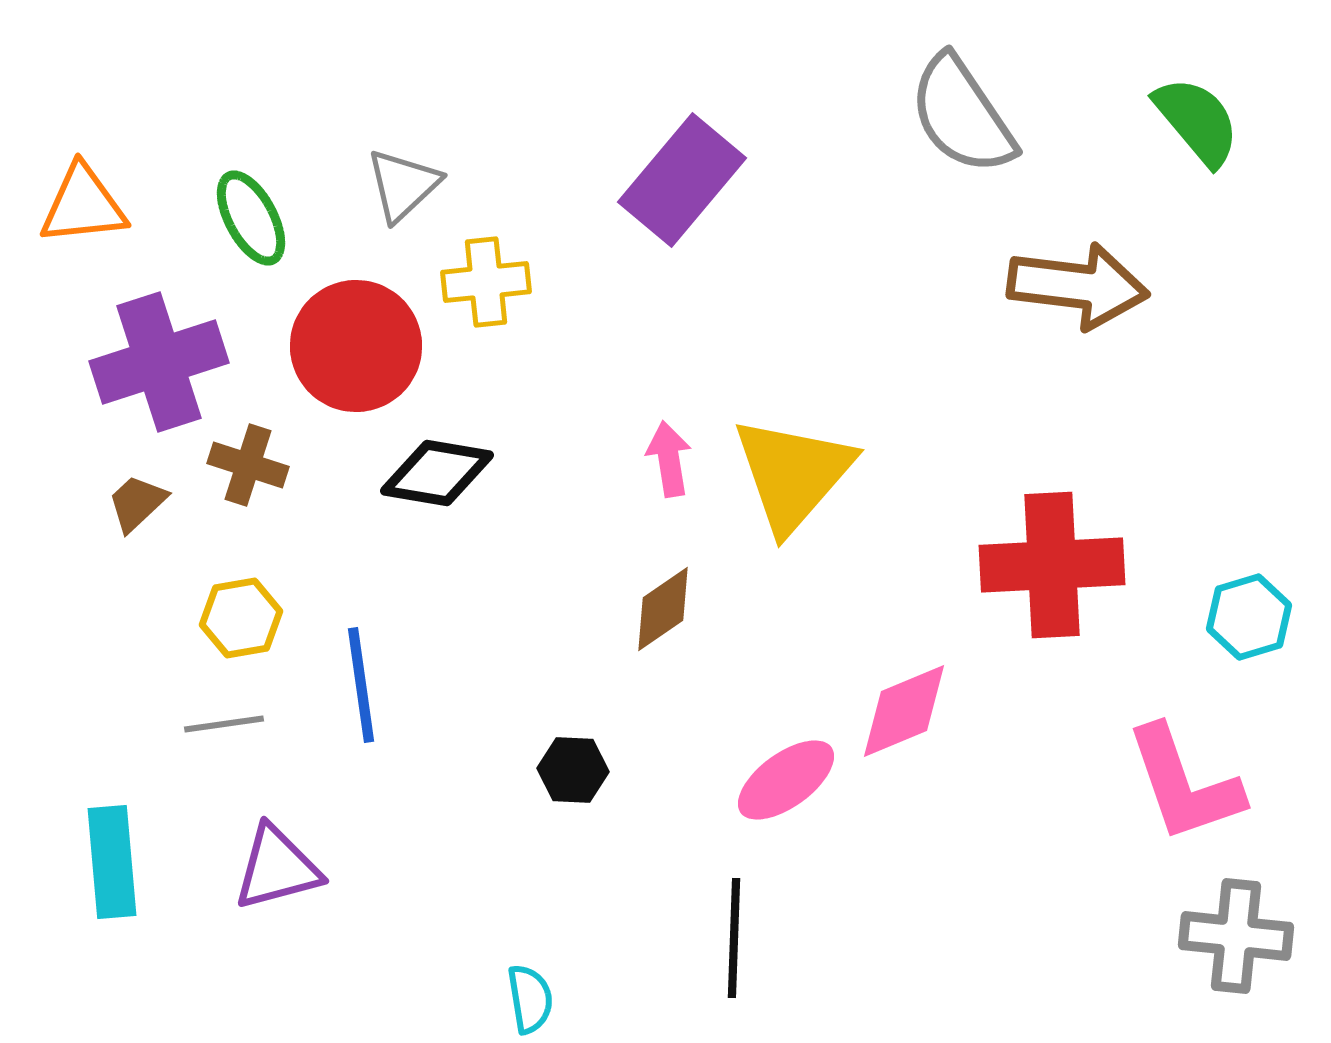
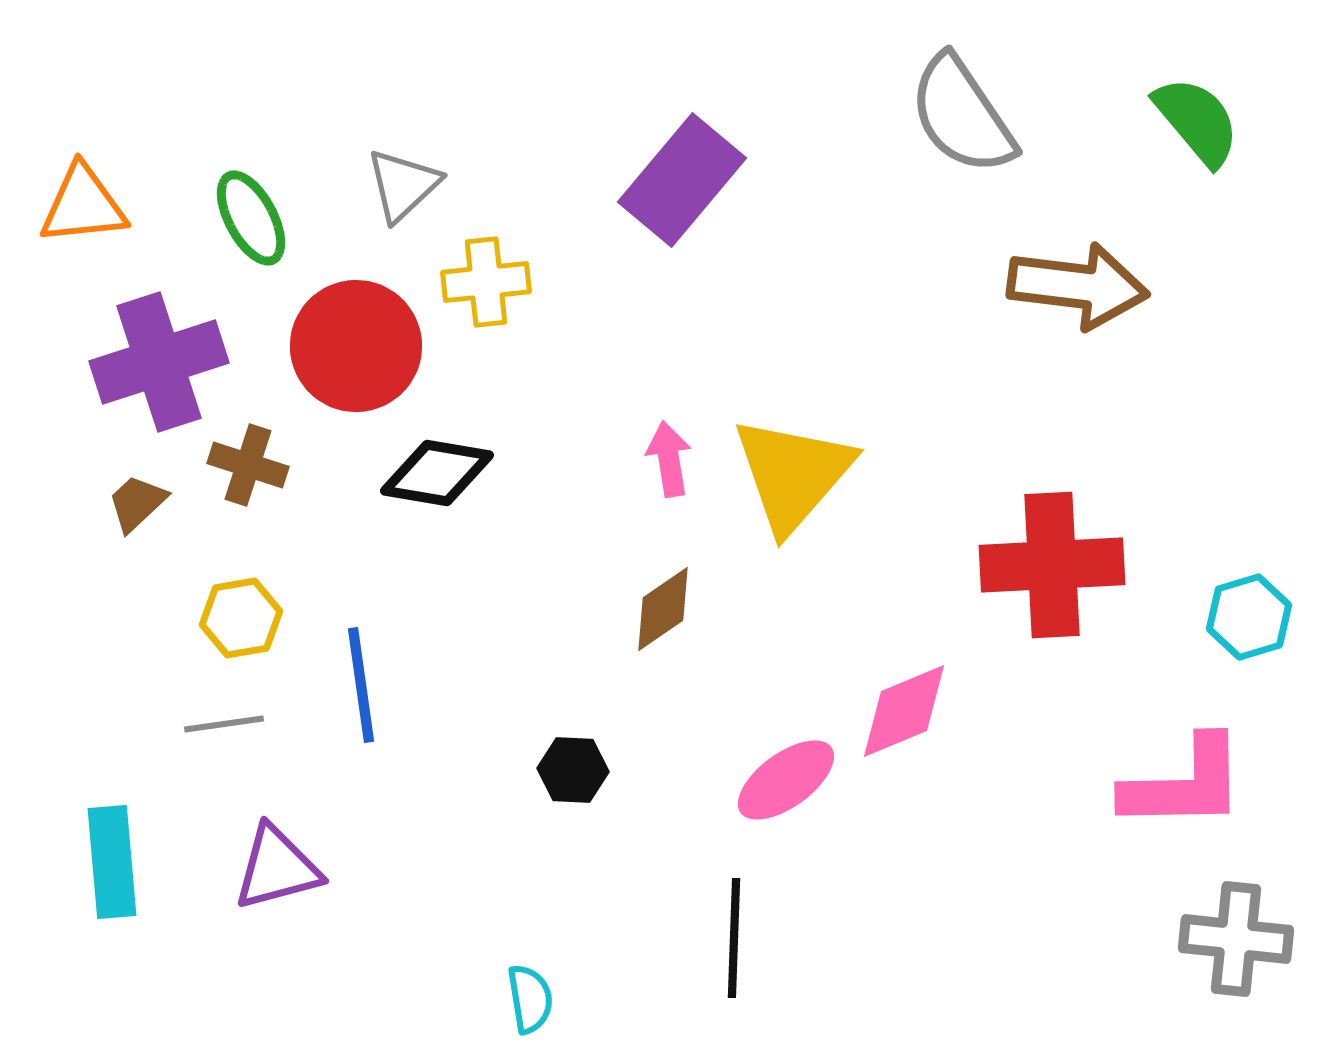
pink L-shape: rotated 72 degrees counterclockwise
gray cross: moved 3 px down
